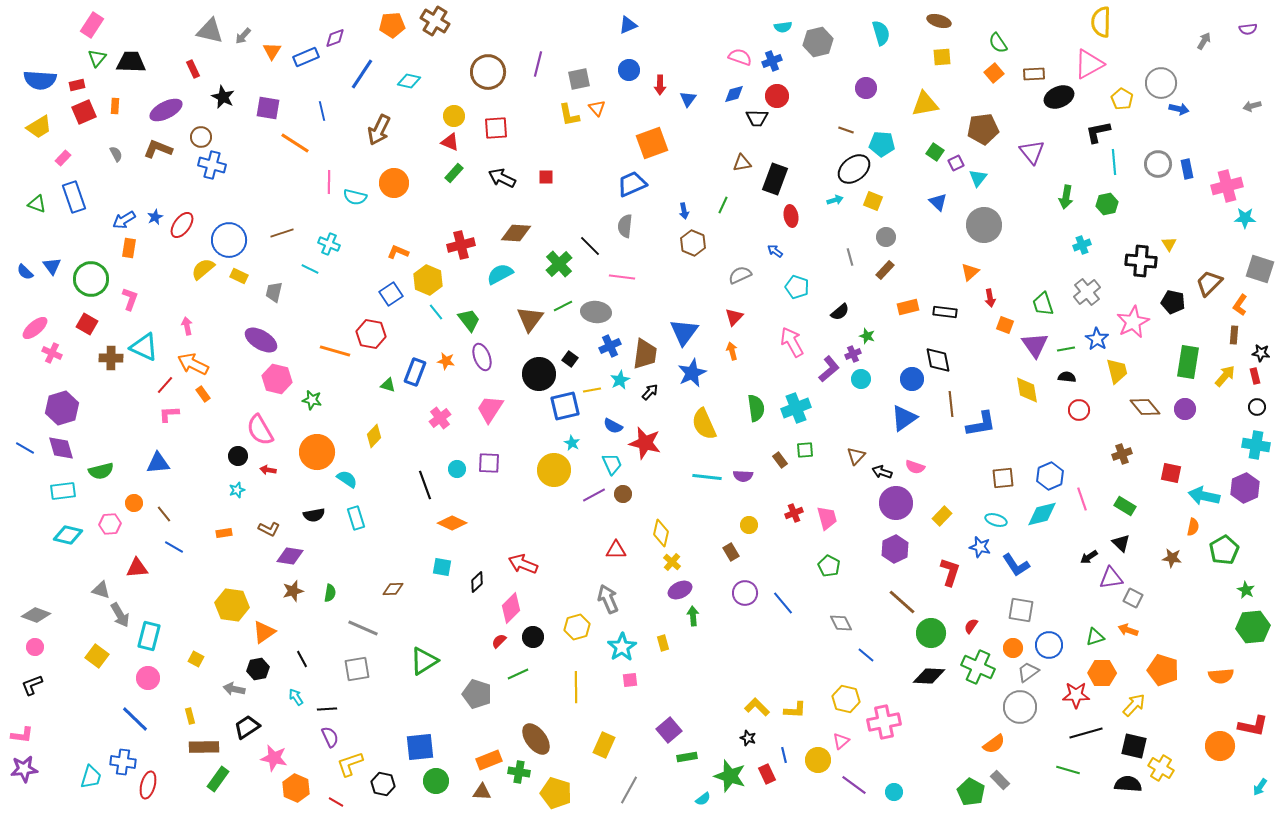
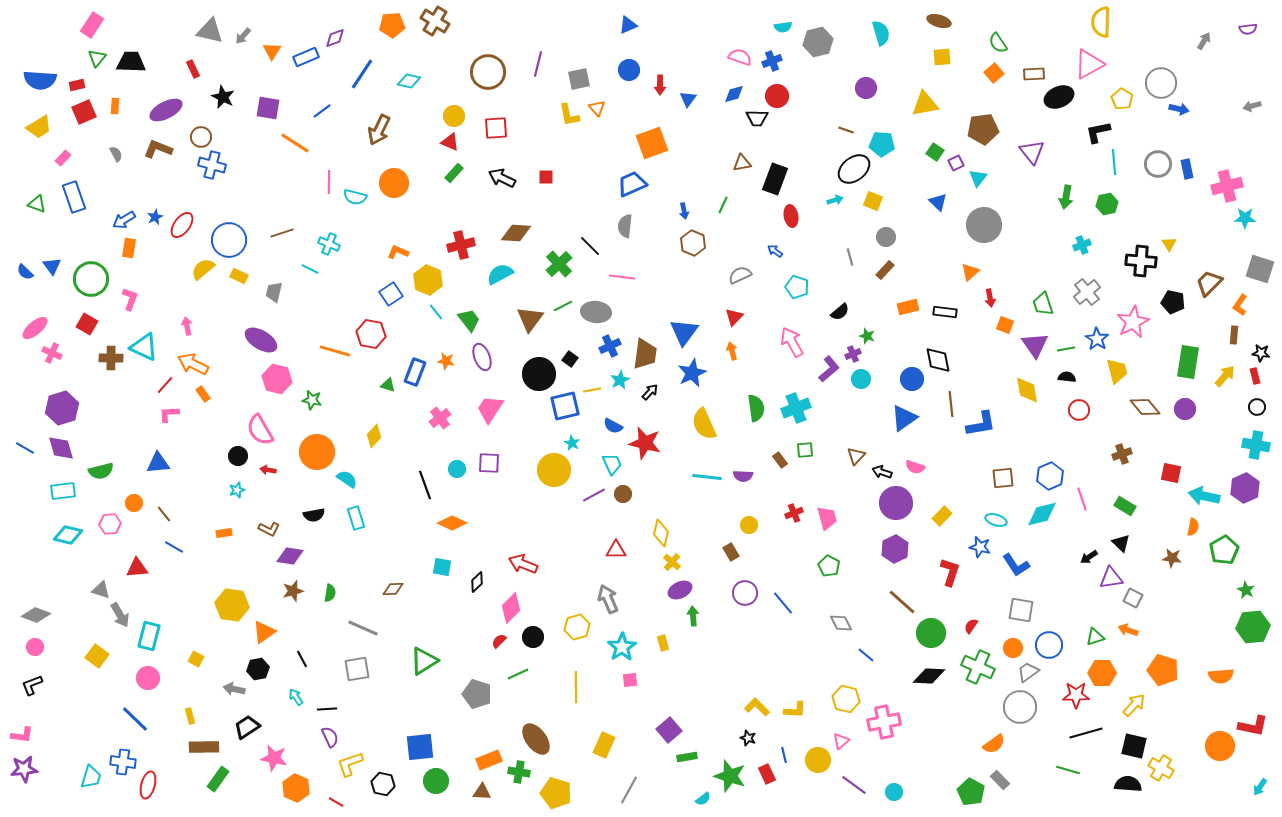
blue line at (322, 111): rotated 66 degrees clockwise
